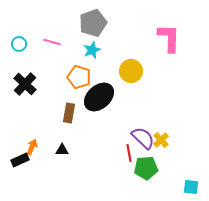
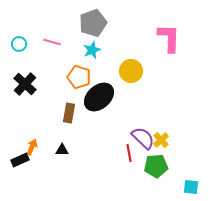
green pentagon: moved 10 px right, 2 px up
